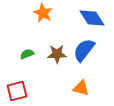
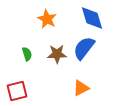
orange star: moved 4 px right, 6 px down
blue diamond: rotated 16 degrees clockwise
blue semicircle: moved 2 px up
green semicircle: rotated 96 degrees clockwise
orange triangle: rotated 42 degrees counterclockwise
